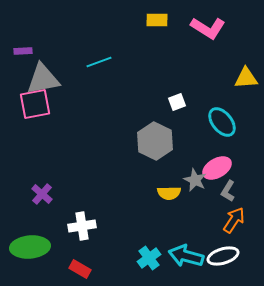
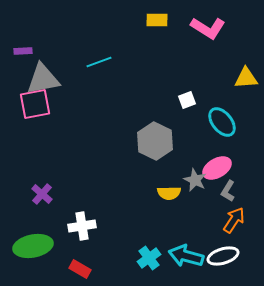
white square: moved 10 px right, 2 px up
green ellipse: moved 3 px right, 1 px up; rotated 6 degrees counterclockwise
